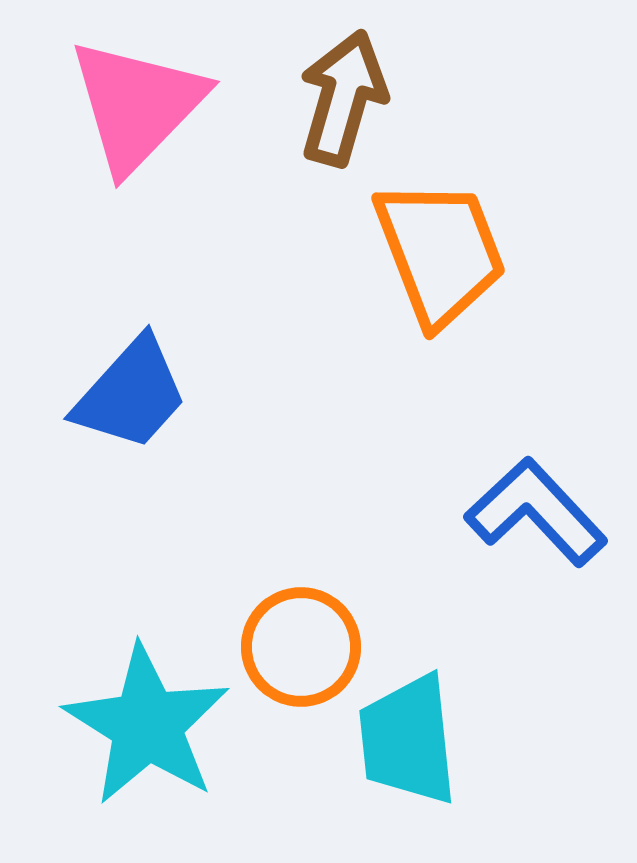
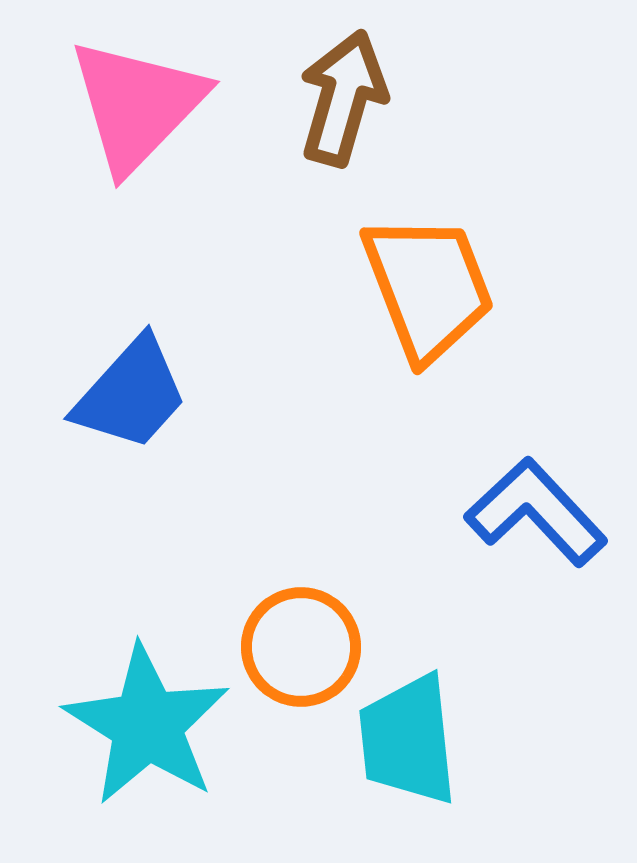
orange trapezoid: moved 12 px left, 35 px down
